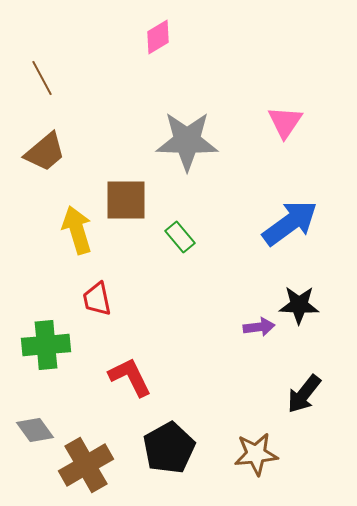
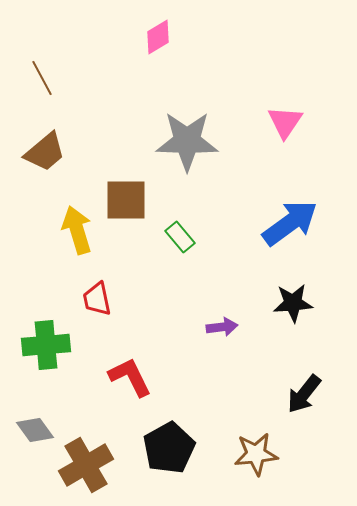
black star: moved 6 px left, 2 px up; rotated 6 degrees counterclockwise
purple arrow: moved 37 px left
